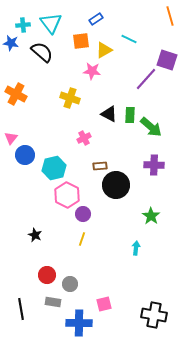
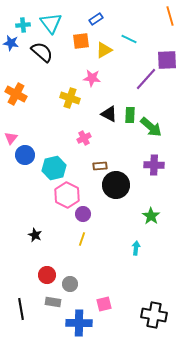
purple square: rotated 20 degrees counterclockwise
pink star: moved 7 px down
